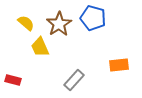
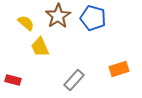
brown star: moved 1 px left, 8 px up
orange rectangle: moved 4 px down; rotated 12 degrees counterclockwise
